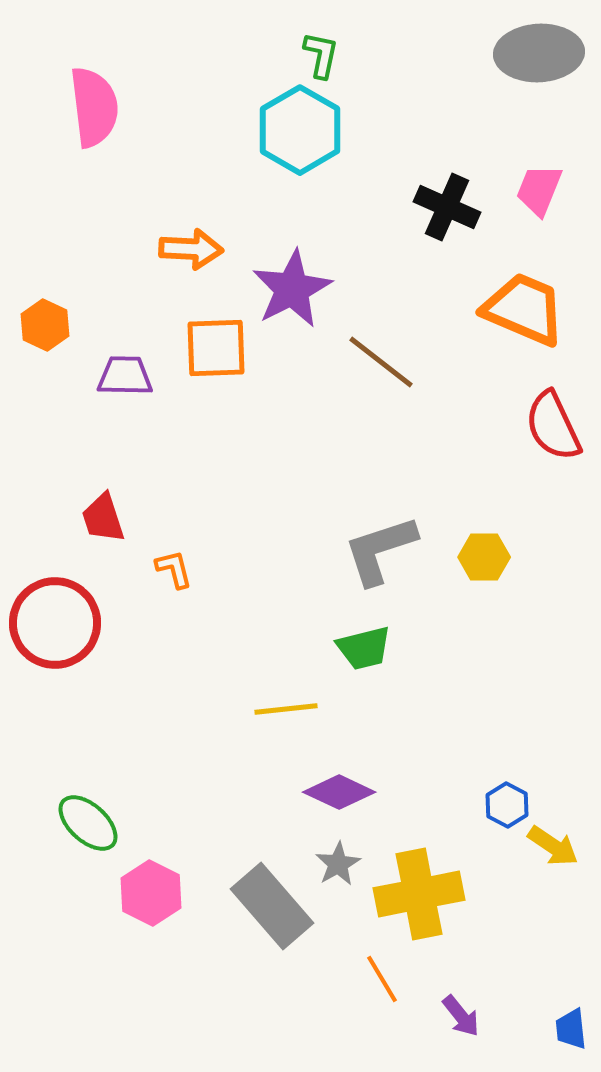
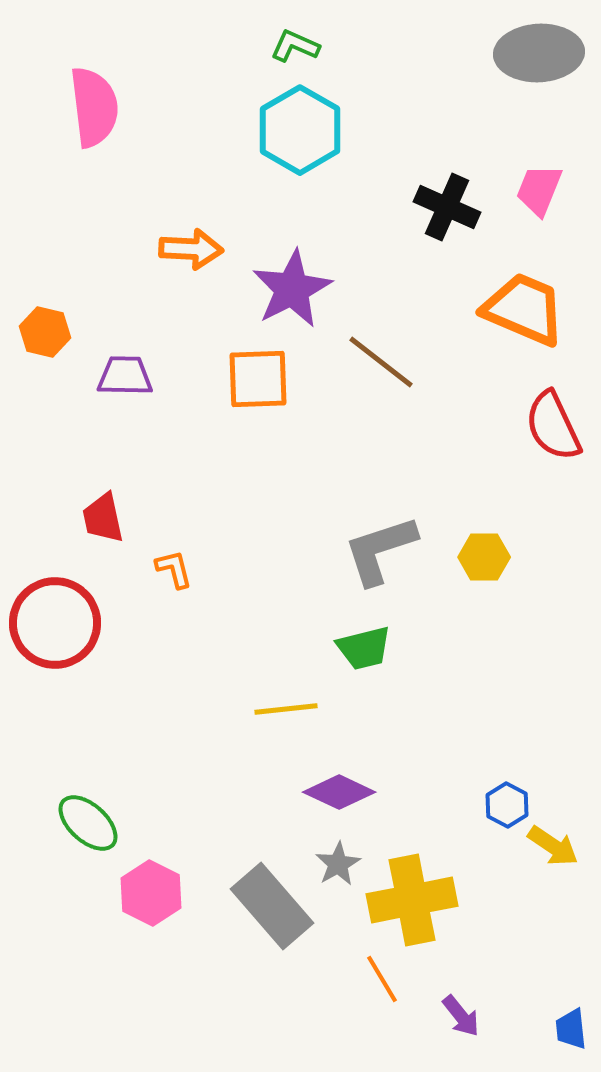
green L-shape: moved 26 px left, 9 px up; rotated 78 degrees counterclockwise
orange hexagon: moved 7 px down; rotated 12 degrees counterclockwise
orange square: moved 42 px right, 31 px down
red trapezoid: rotated 6 degrees clockwise
yellow cross: moved 7 px left, 6 px down
